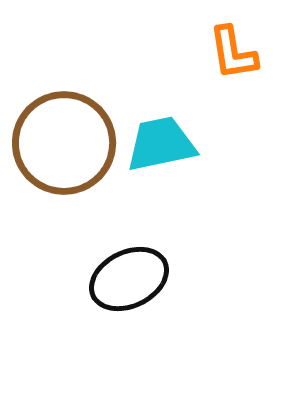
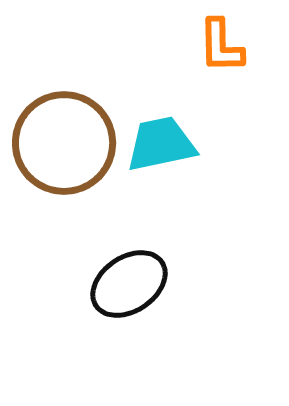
orange L-shape: moved 12 px left, 7 px up; rotated 8 degrees clockwise
black ellipse: moved 5 px down; rotated 8 degrees counterclockwise
